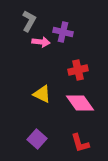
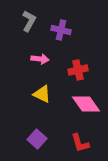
purple cross: moved 2 px left, 2 px up
pink arrow: moved 1 px left, 17 px down
pink diamond: moved 6 px right, 1 px down
